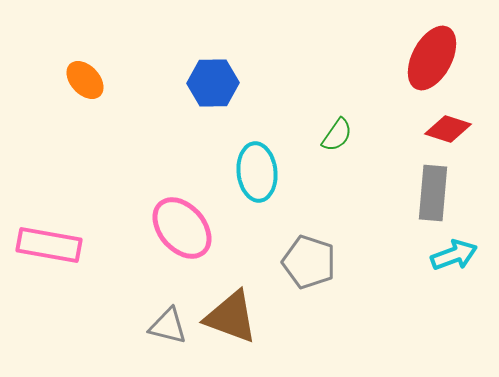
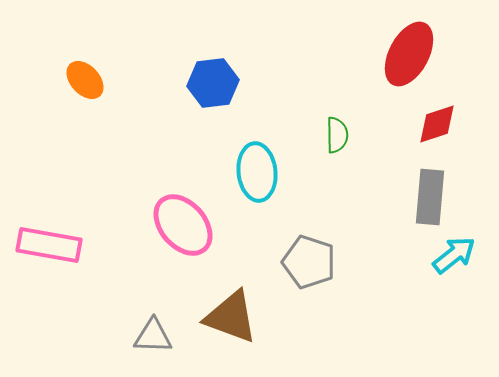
red ellipse: moved 23 px left, 4 px up
blue hexagon: rotated 6 degrees counterclockwise
red diamond: moved 11 px left, 5 px up; rotated 36 degrees counterclockwise
green semicircle: rotated 36 degrees counterclockwise
gray rectangle: moved 3 px left, 4 px down
pink ellipse: moved 1 px right, 3 px up
cyan arrow: rotated 18 degrees counterclockwise
gray triangle: moved 15 px left, 10 px down; rotated 12 degrees counterclockwise
